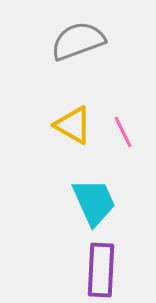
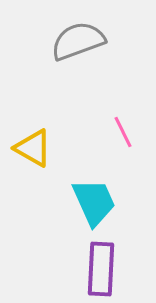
yellow triangle: moved 40 px left, 23 px down
purple rectangle: moved 1 px up
